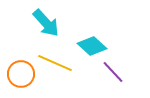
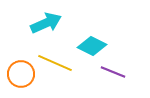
cyan arrow: rotated 72 degrees counterclockwise
cyan diamond: rotated 16 degrees counterclockwise
purple line: rotated 25 degrees counterclockwise
